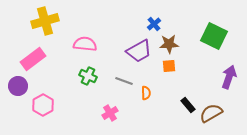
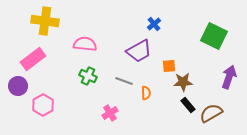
yellow cross: rotated 24 degrees clockwise
brown star: moved 14 px right, 38 px down
